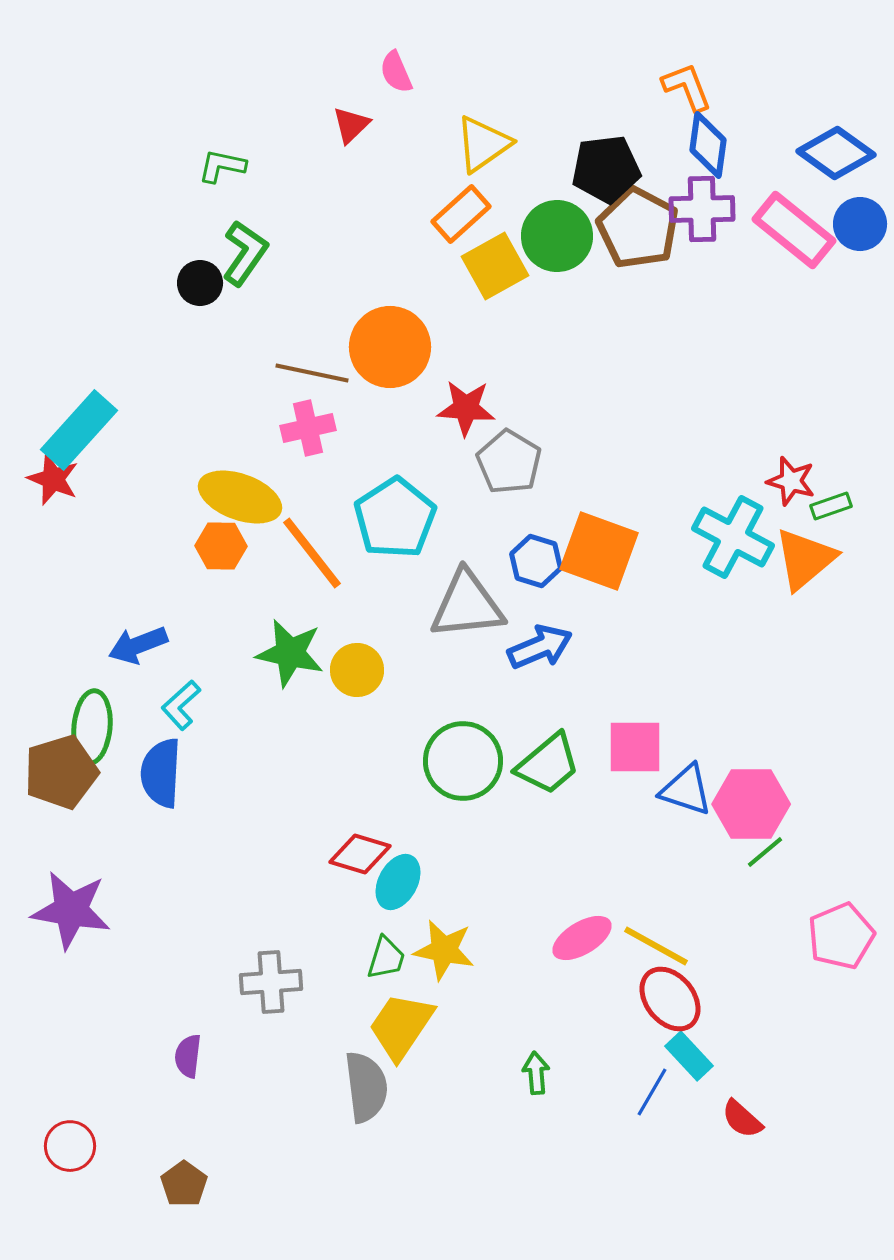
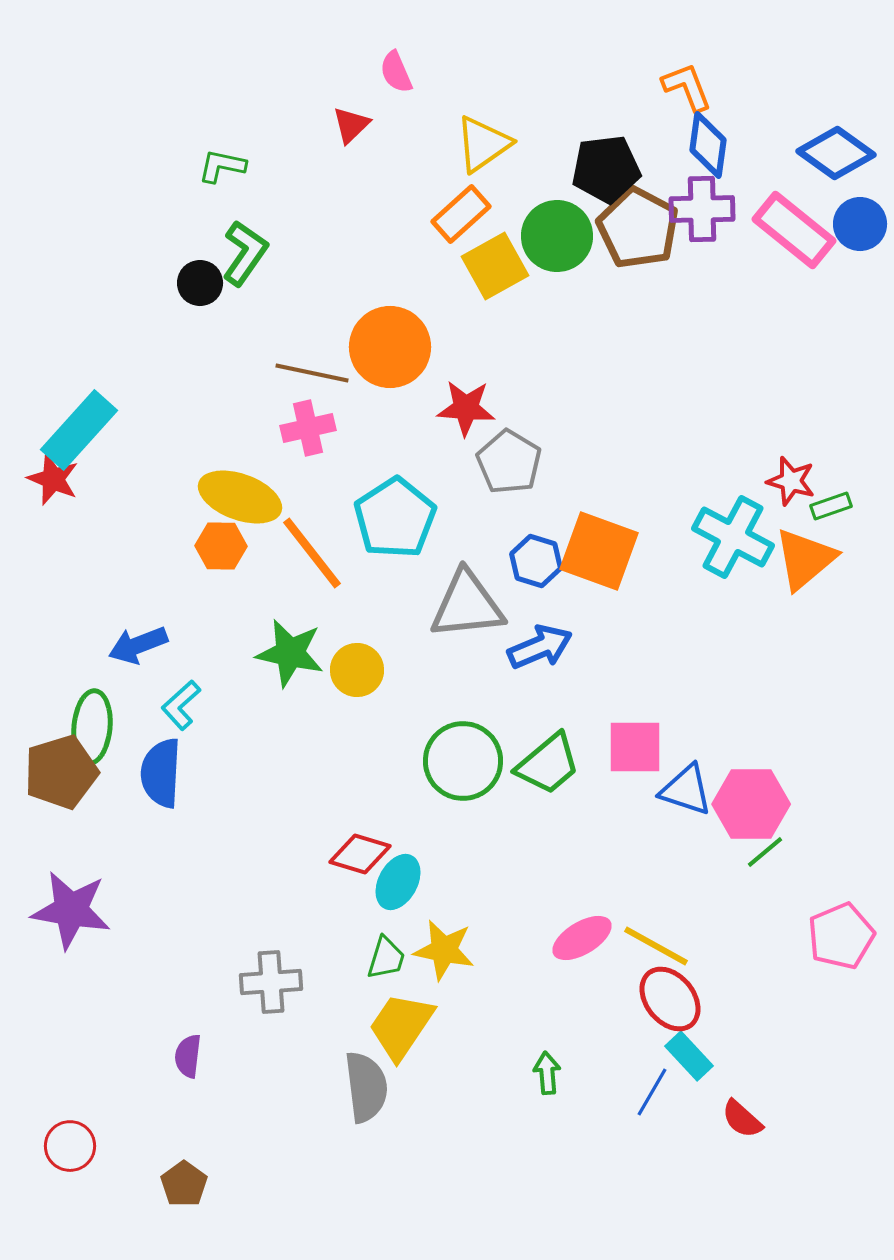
green arrow at (536, 1073): moved 11 px right
